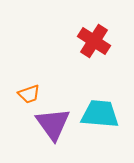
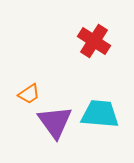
orange trapezoid: rotated 15 degrees counterclockwise
purple triangle: moved 2 px right, 2 px up
